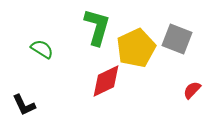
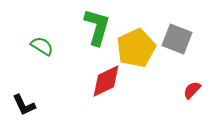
green semicircle: moved 3 px up
